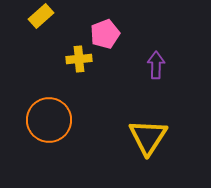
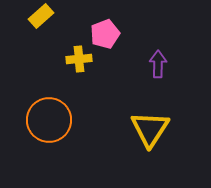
purple arrow: moved 2 px right, 1 px up
yellow triangle: moved 2 px right, 8 px up
